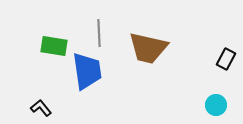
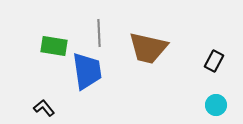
black rectangle: moved 12 px left, 2 px down
black L-shape: moved 3 px right
